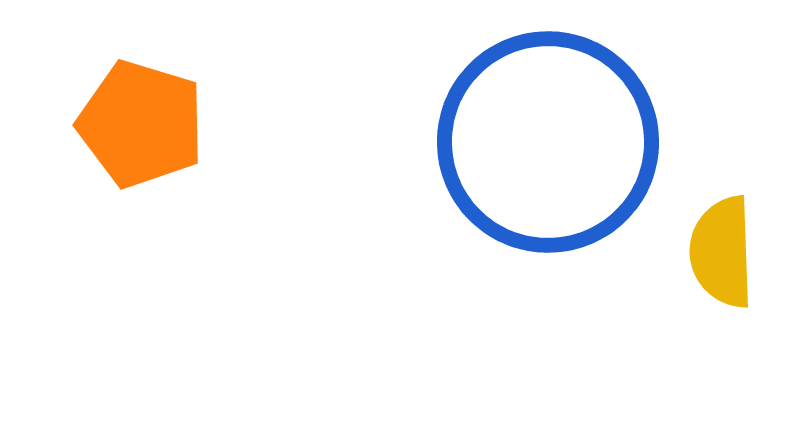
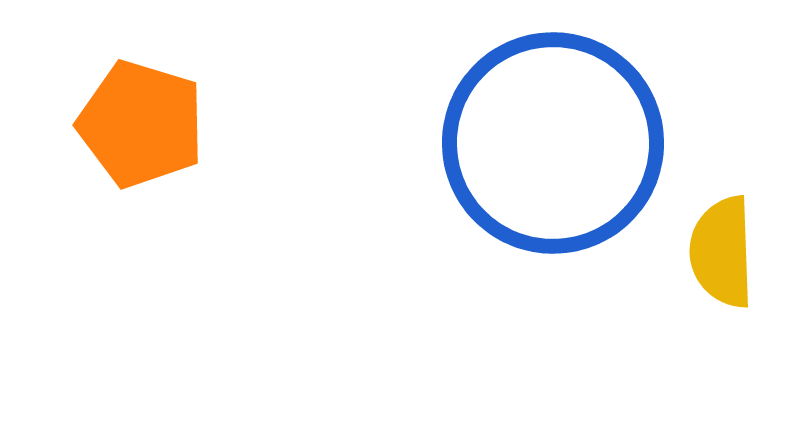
blue circle: moved 5 px right, 1 px down
